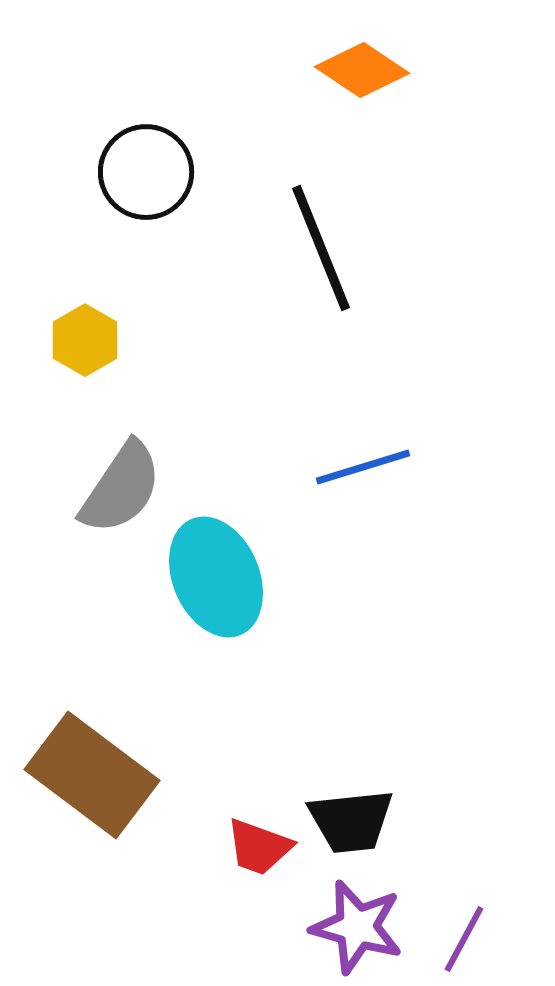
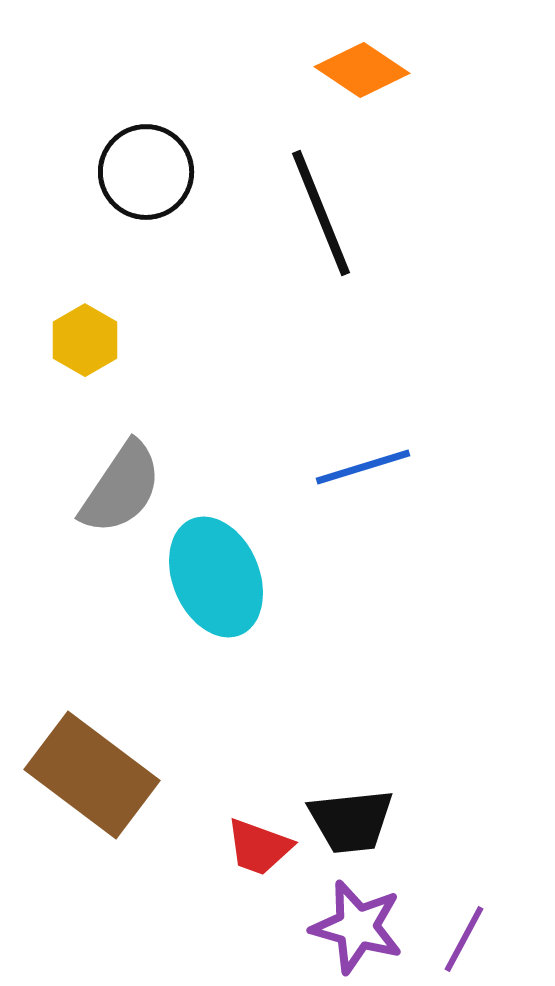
black line: moved 35 px up
